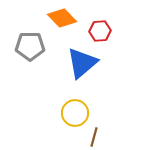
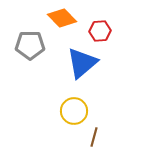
gray pentagon: moved 1 px up
yellow circle: moved 1 px left, 2 px up
